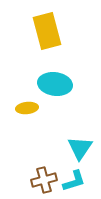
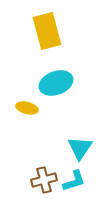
cyan ellipse: moved 1 px right, 1 px up; rotated 28 degrees counterclockwise
yellow ellipse: rotated 20 degrees clockwise
